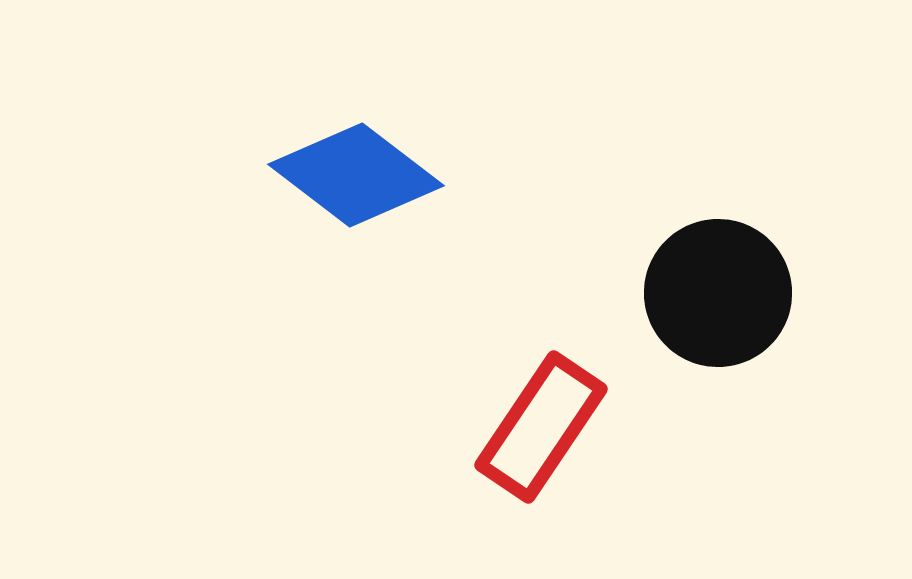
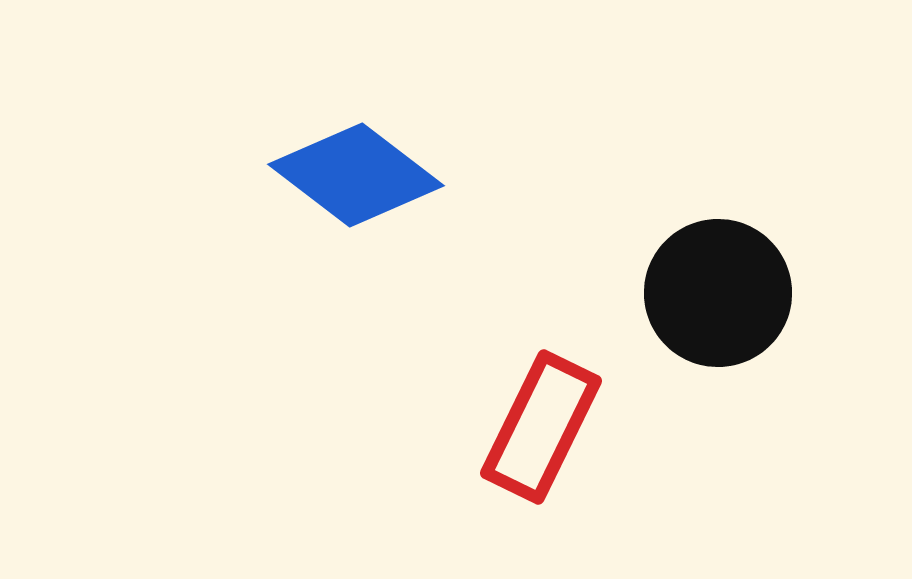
red rectangle: rotated 8 degrees counterclockwise
